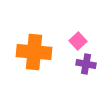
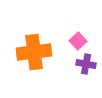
orange cross: rotated 12 degrees counterclockwise
